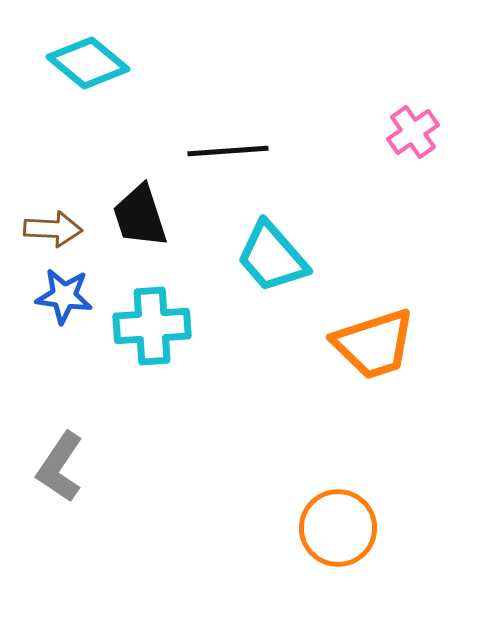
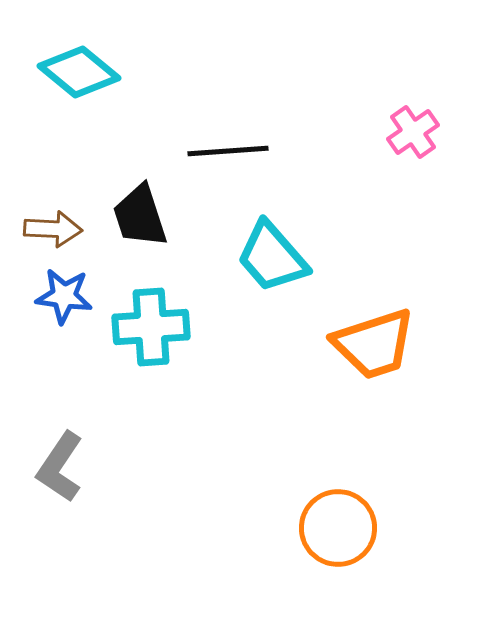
cyan diamond: moved 9 px left, 9 px down
cyan cross: moved 1 px left, 1 px down
